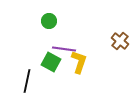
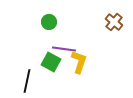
green circle: moved 1 px down
brown cross: moved 6 px left, 19 px up
